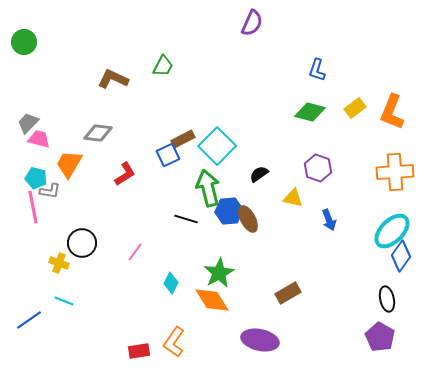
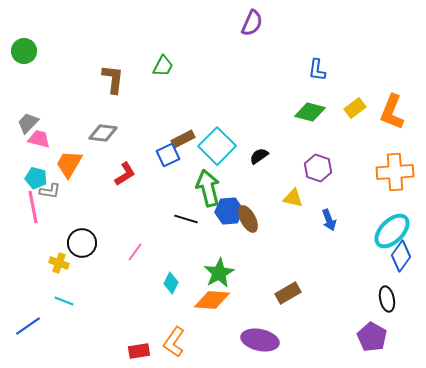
green circle at (24, 42): moved 9 px down
blue L-shape at (317, 70): rotated 10 degrees counterclockwise
brown L-shape at (113, 79): rotated 72 degrees clockwise
gray diamond at (98, 133): moved 5 px right
black semicircle at (259, 174): moved 18 px up
orange diamond at (212, 300): rotated 54 degrees counterclockwise
blue line at (29, 320): moved 1 px left, 6 px down
purple pentagon at (380, 337): moved 8 px left
